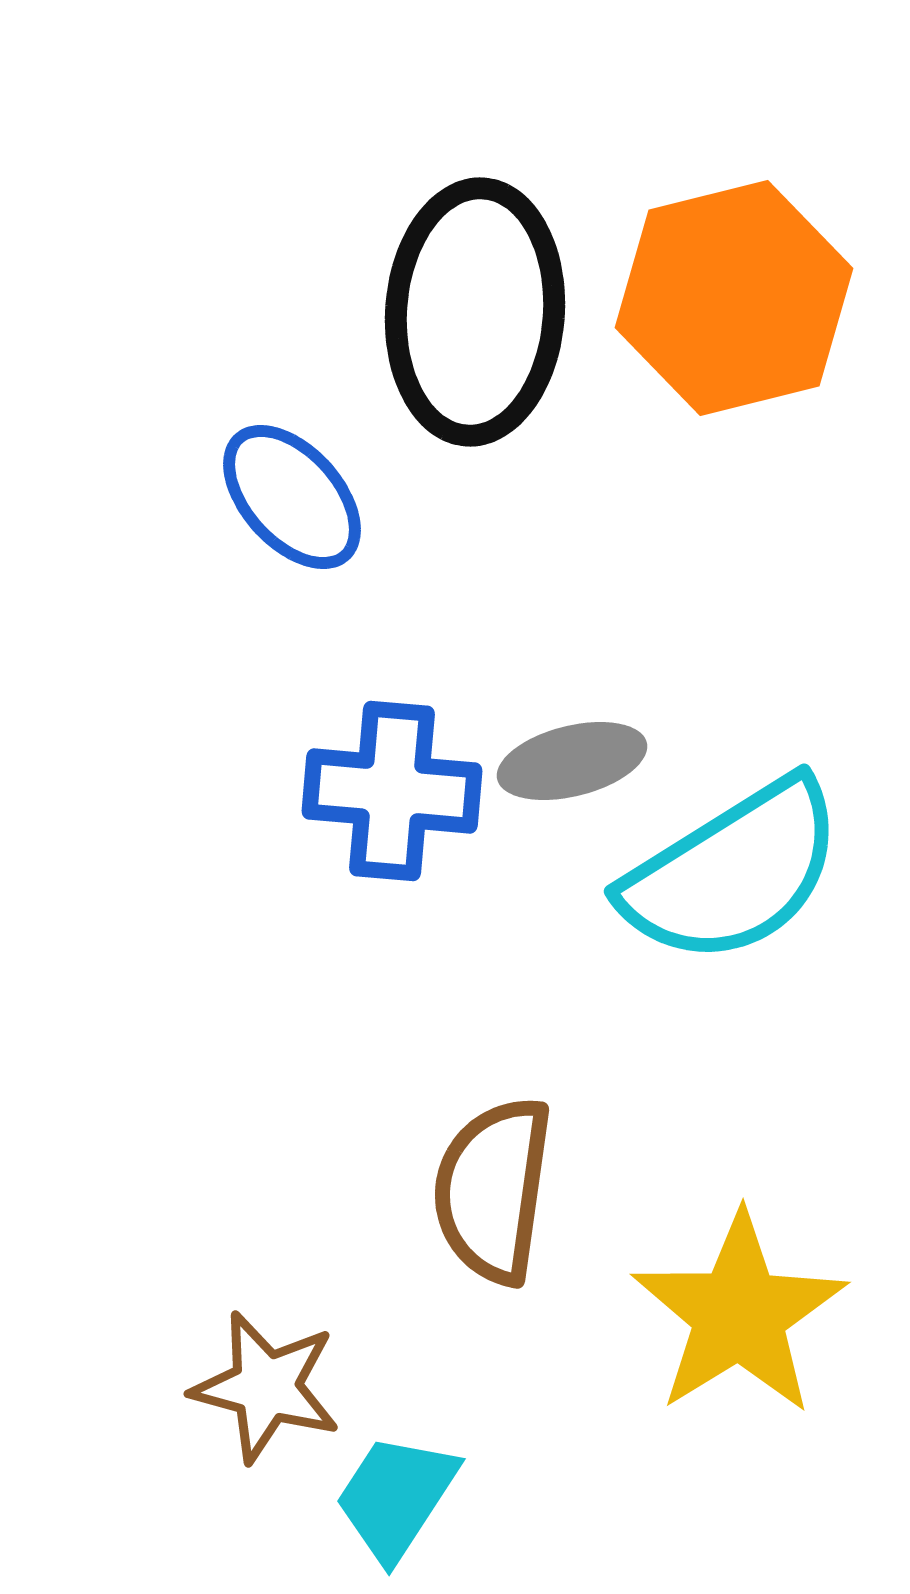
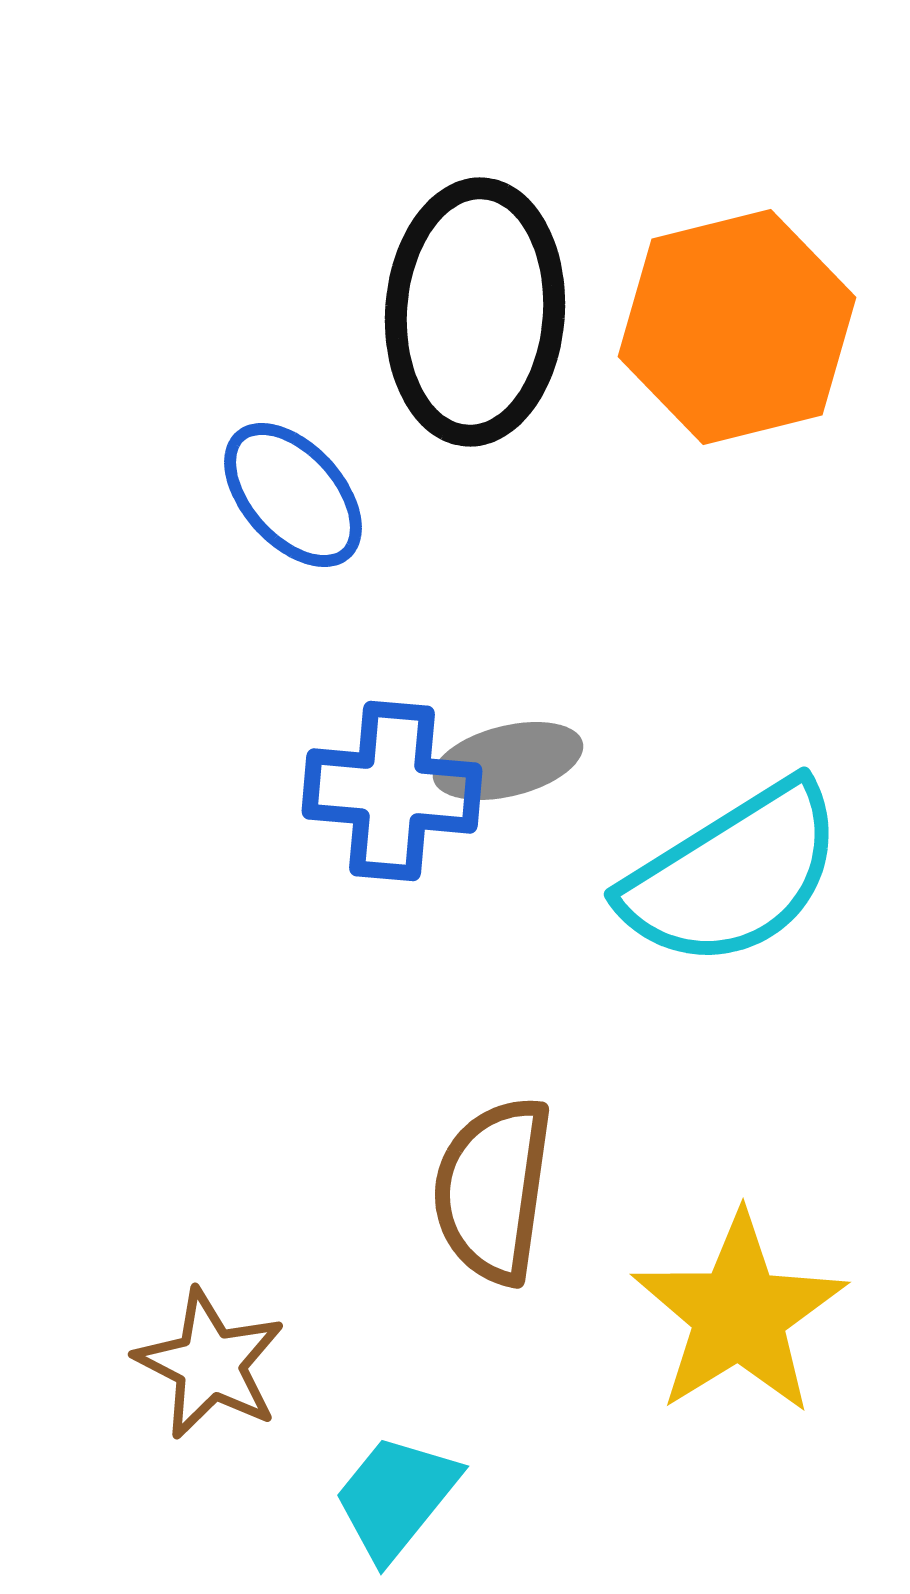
orange hexagon: moved 3 px right, 29 px down
blue ellipse: moved 1 px right, 2 px up
gray ellipse: moved 64 px left
cyan semicircle: moved 3 px down
brown star: moved 56 px left, 23 px up; rotated 12 degrees clockwise
cyan trapezoid: rotated 6 degrees clockwise
